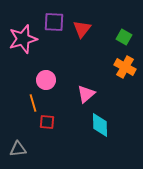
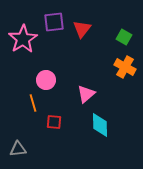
purple square: rotated 10 degrees counterclockwise
pink star: rotated 16 degrees counterclockwise
red square: moved 7 px right
